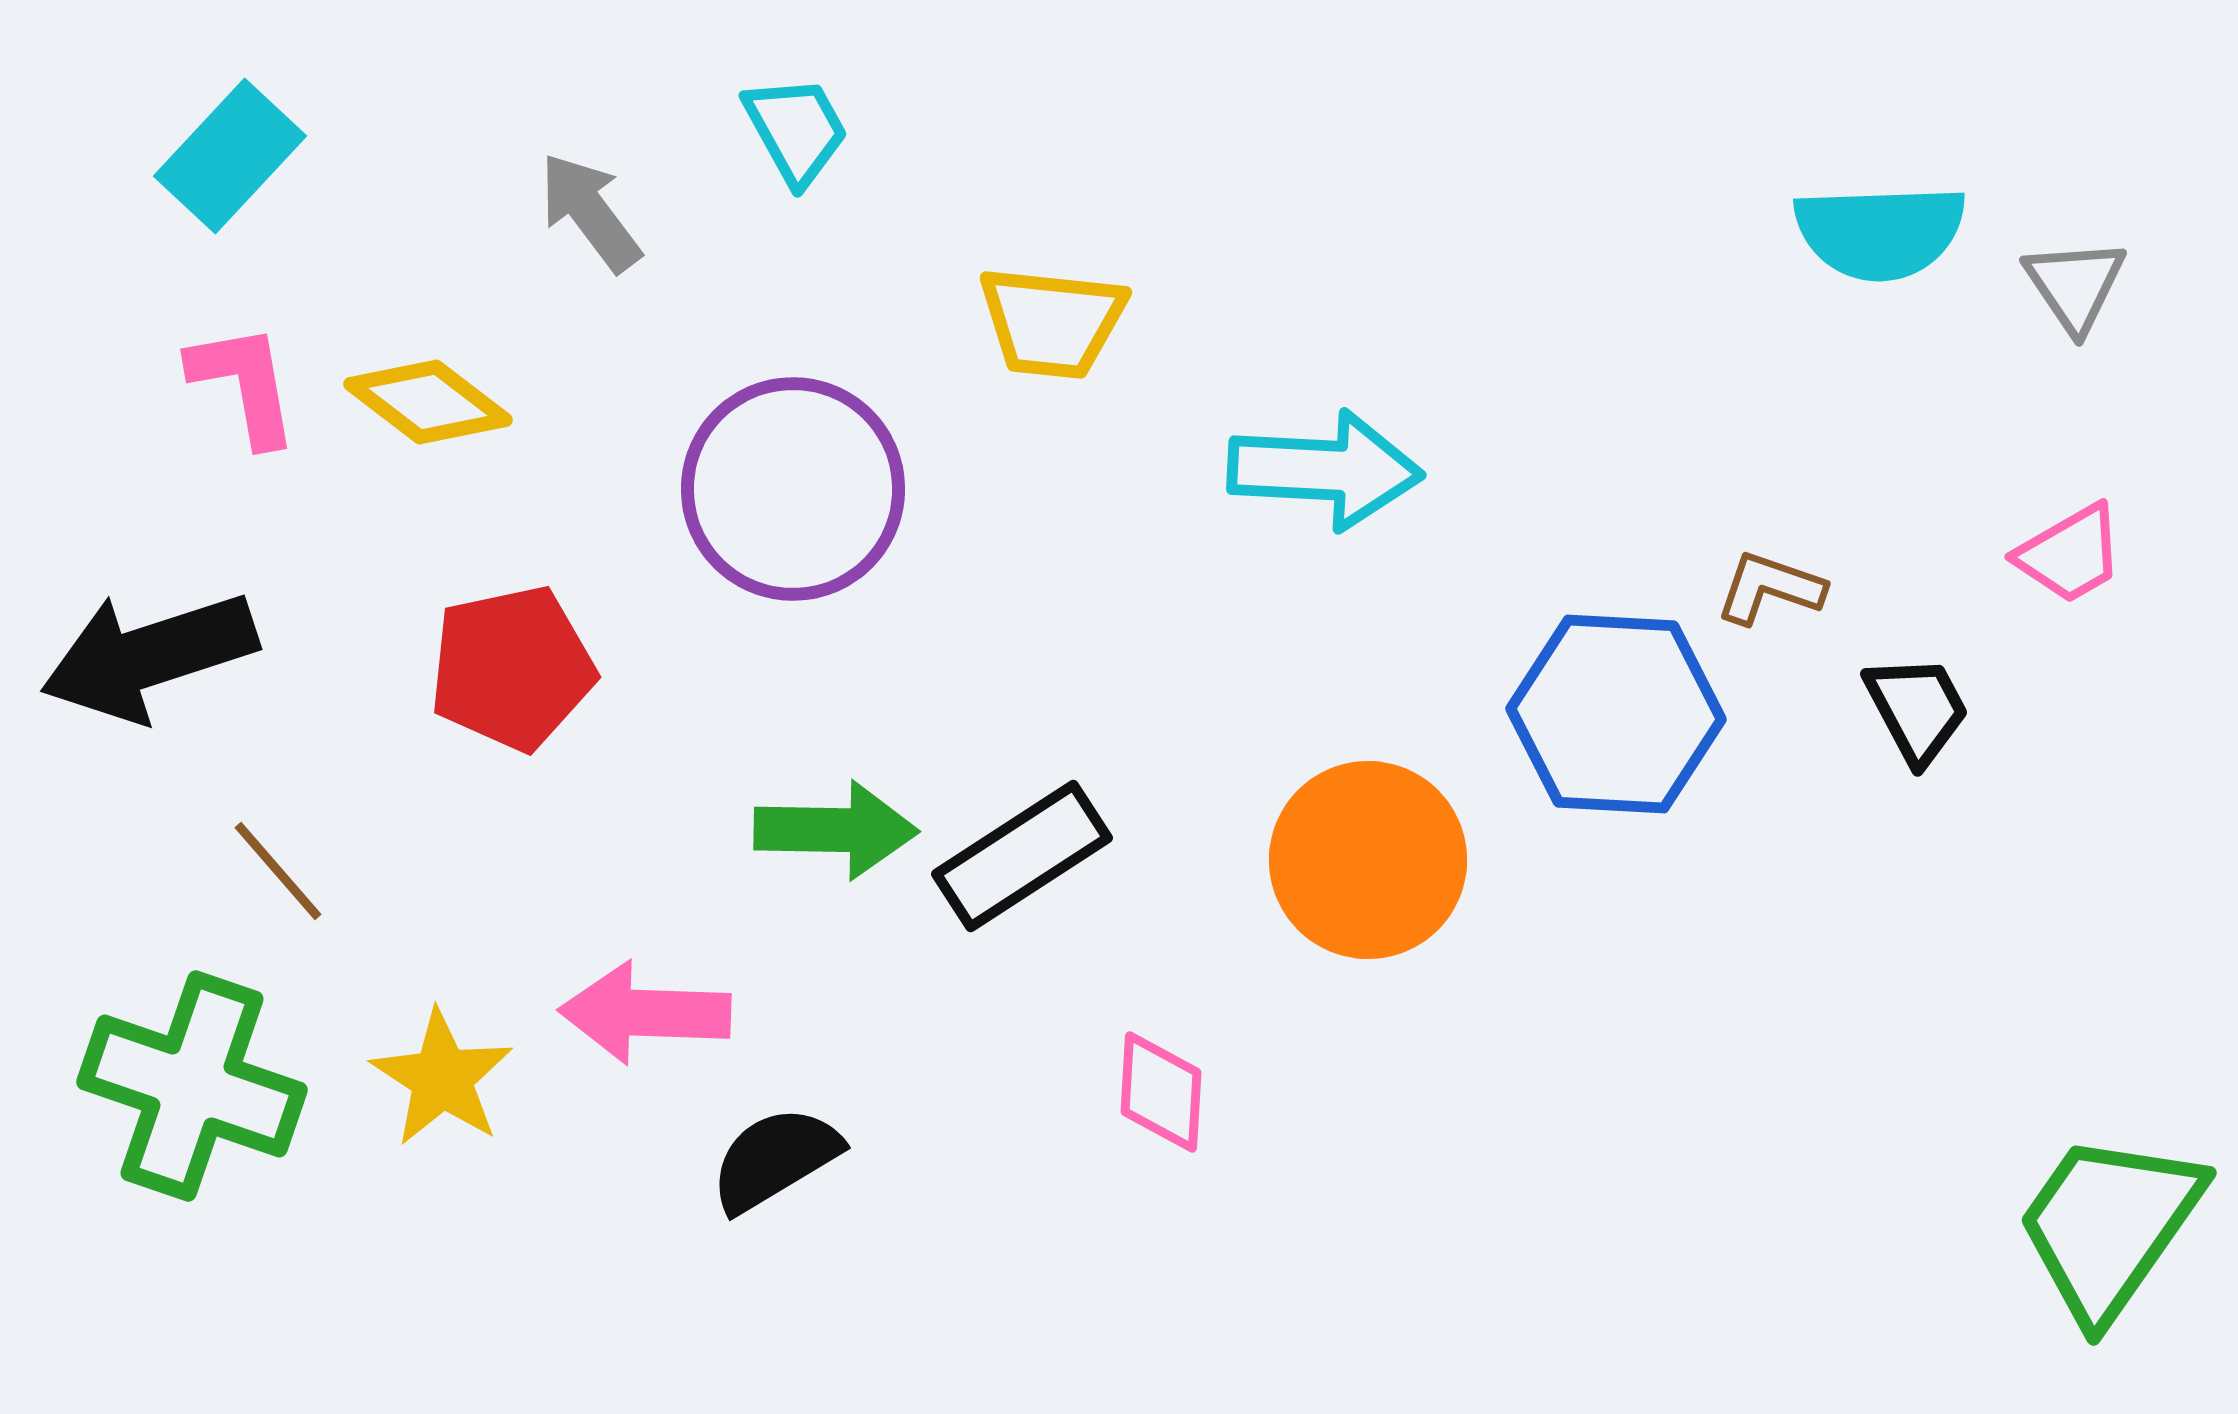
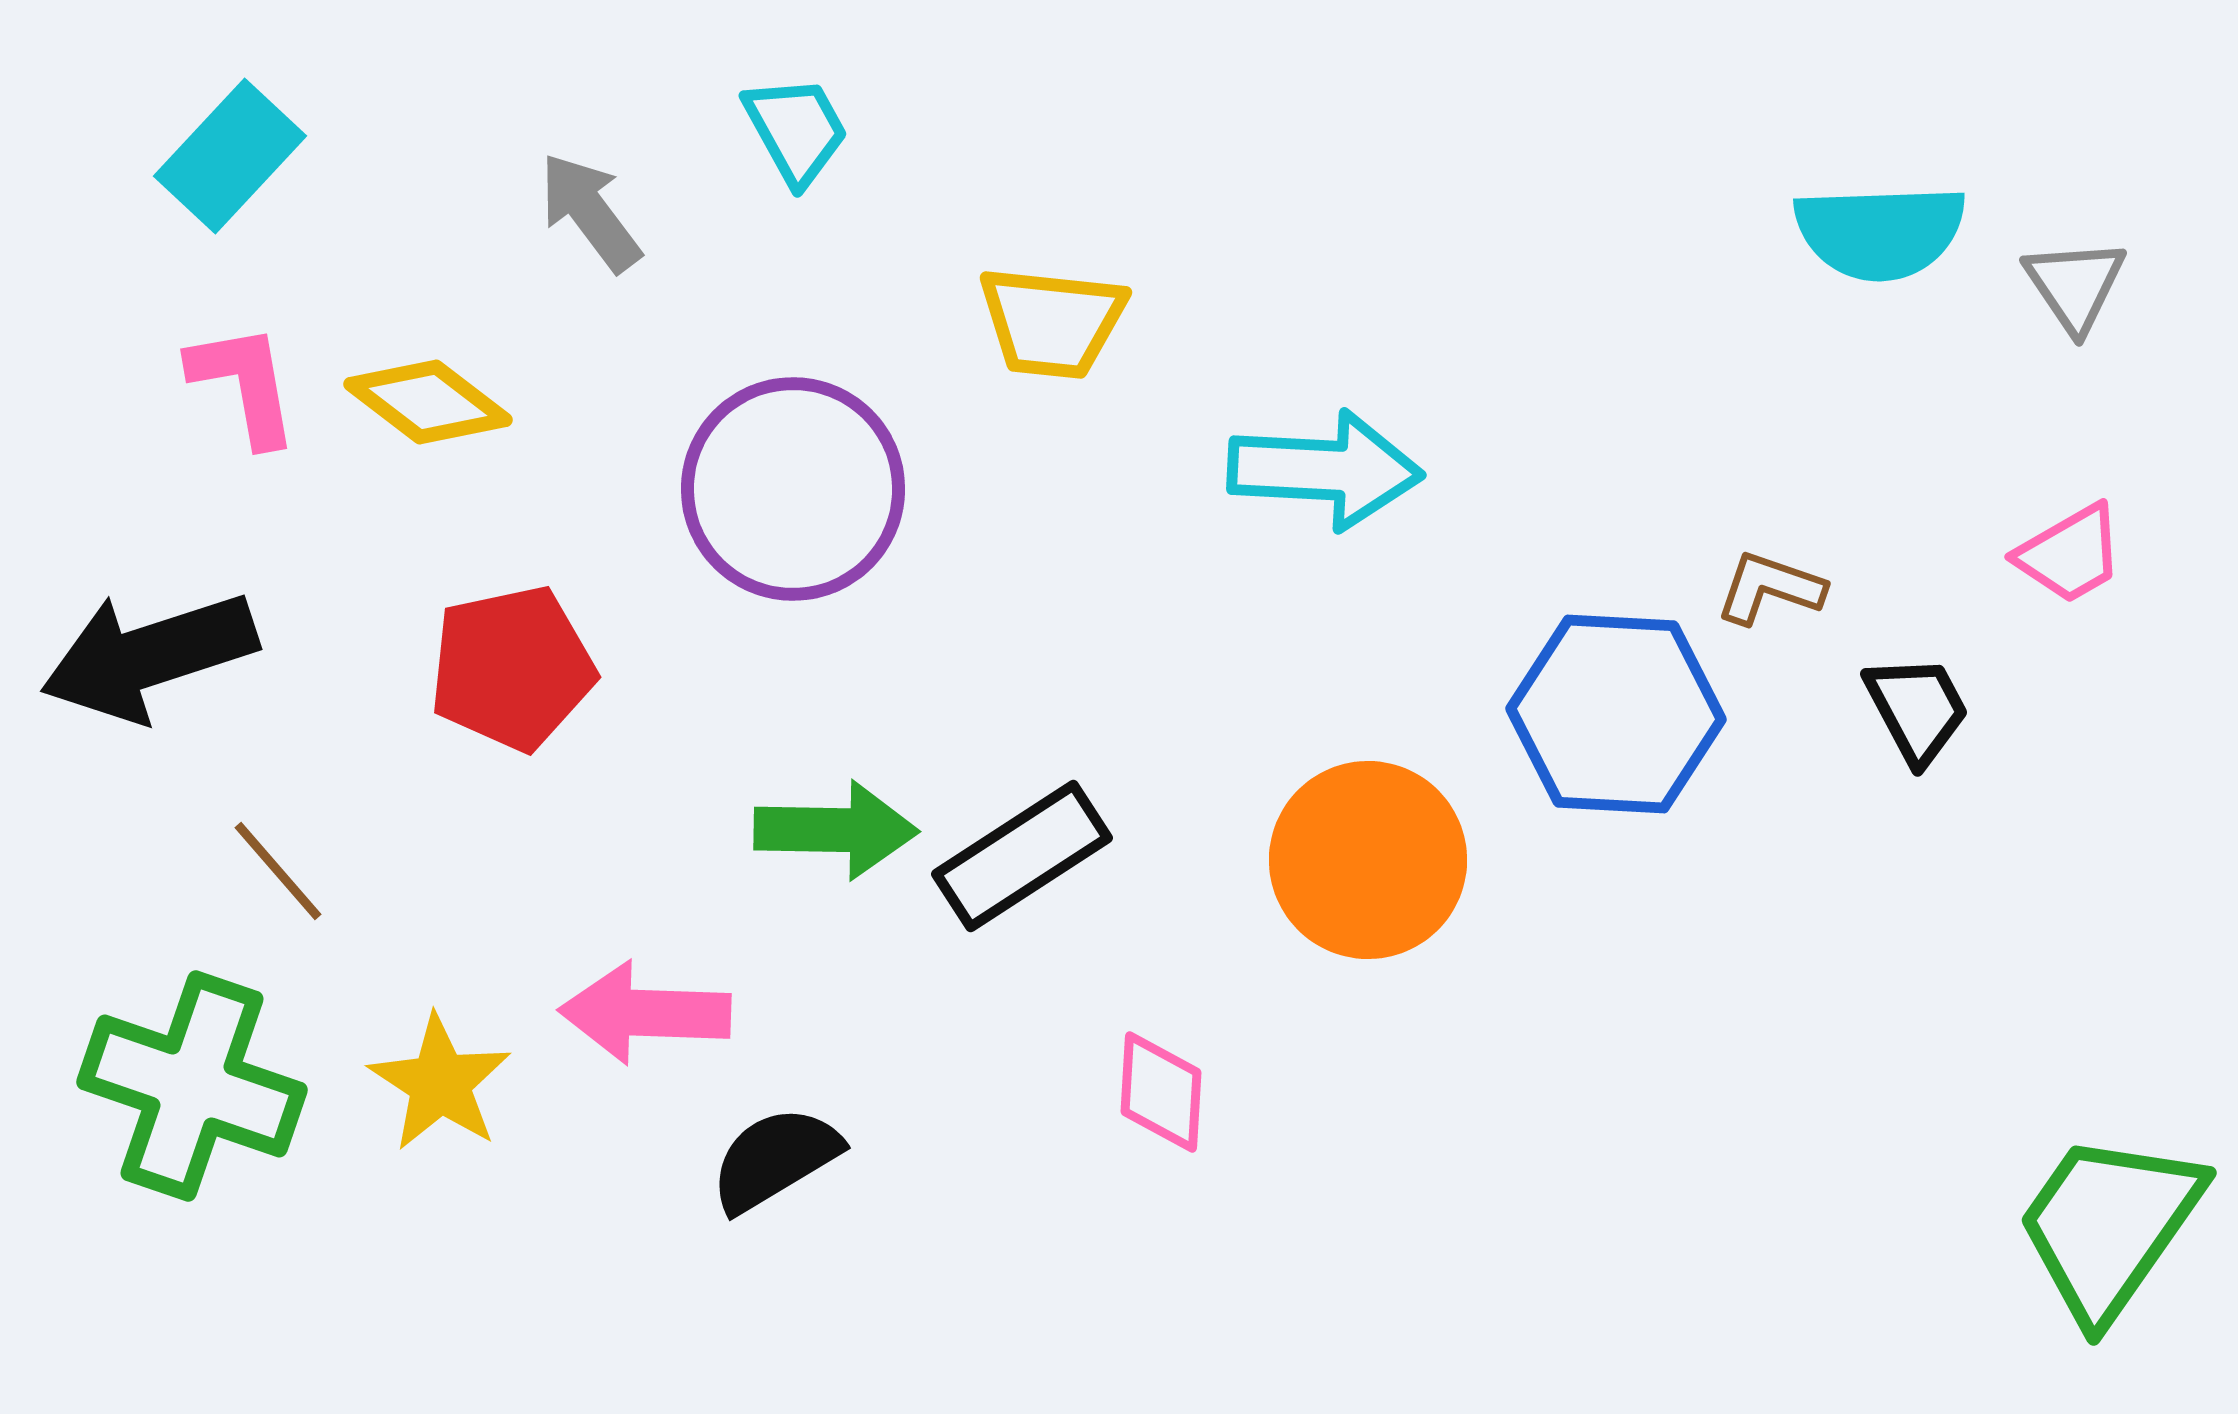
yellow star: moved 2 px left, 5 px down
